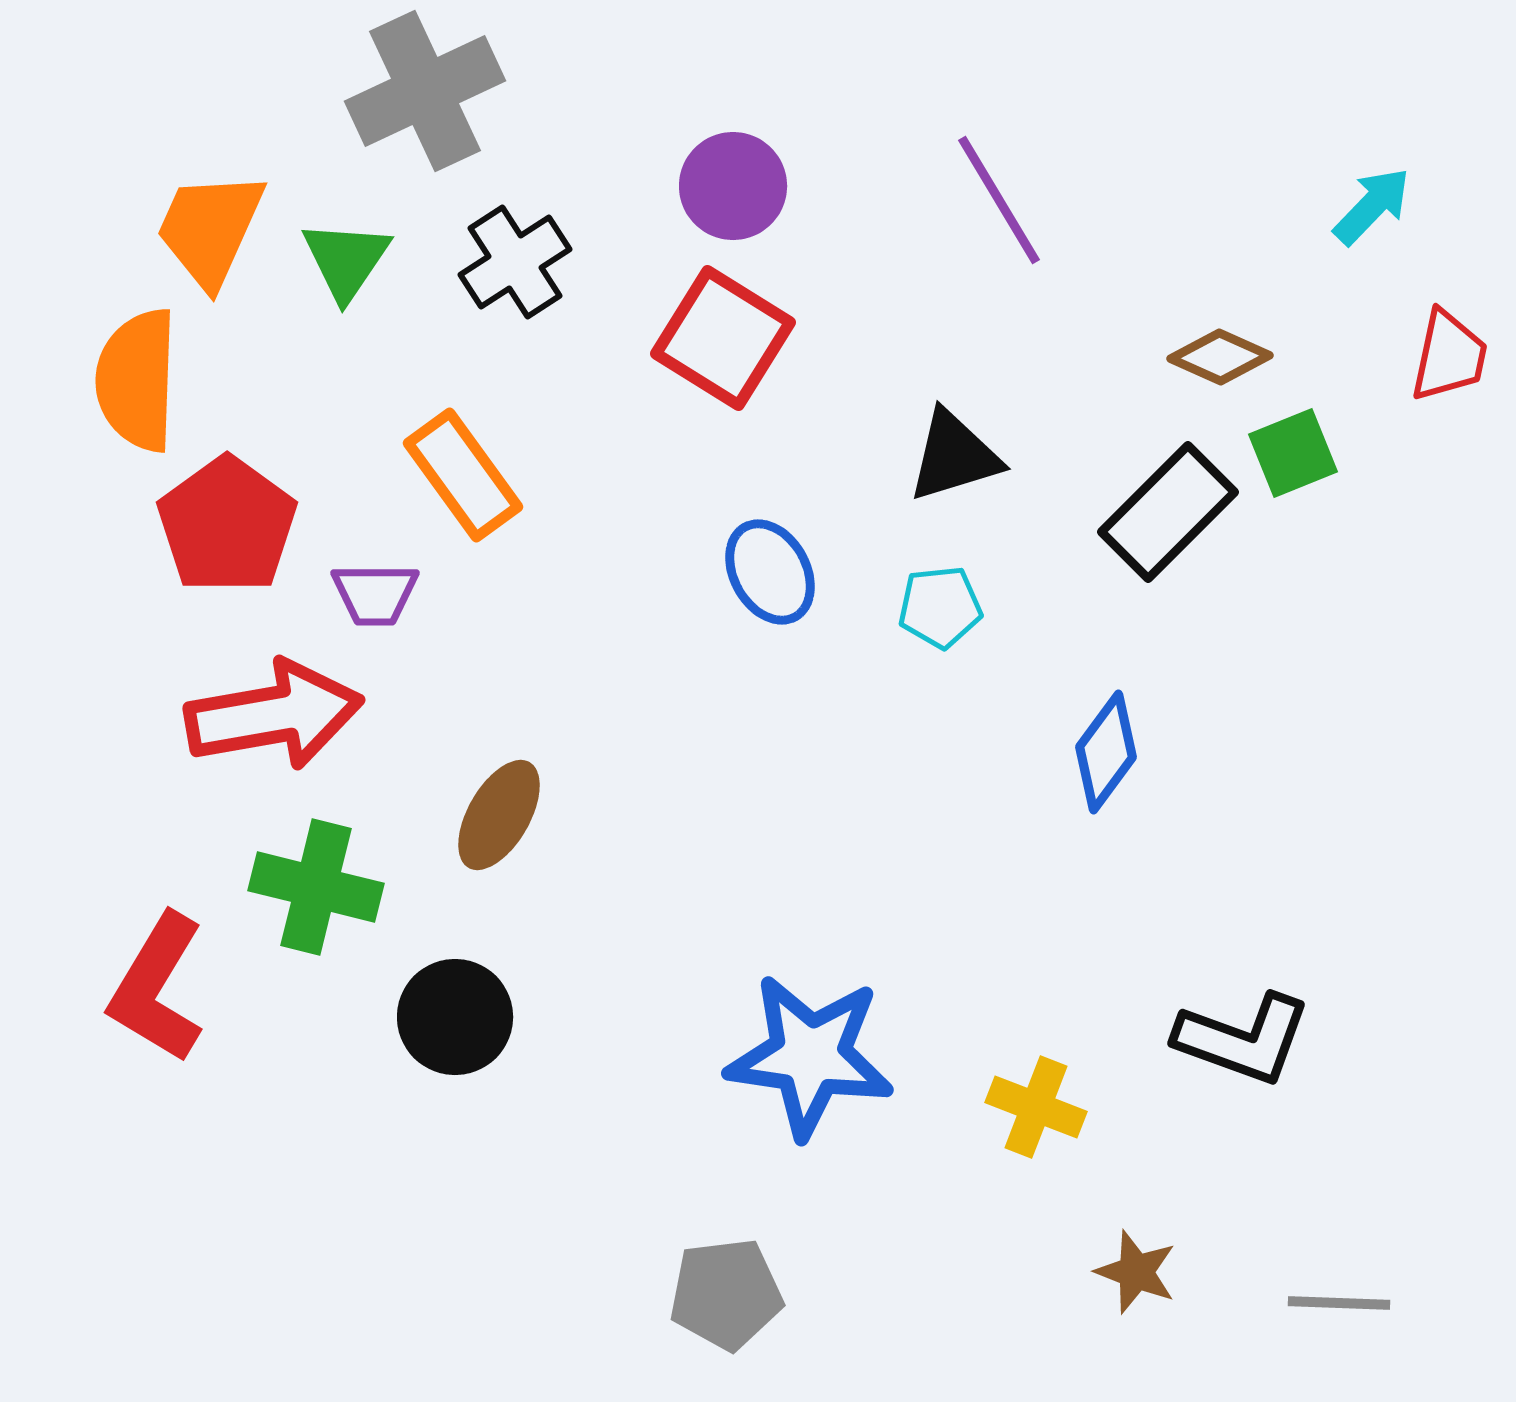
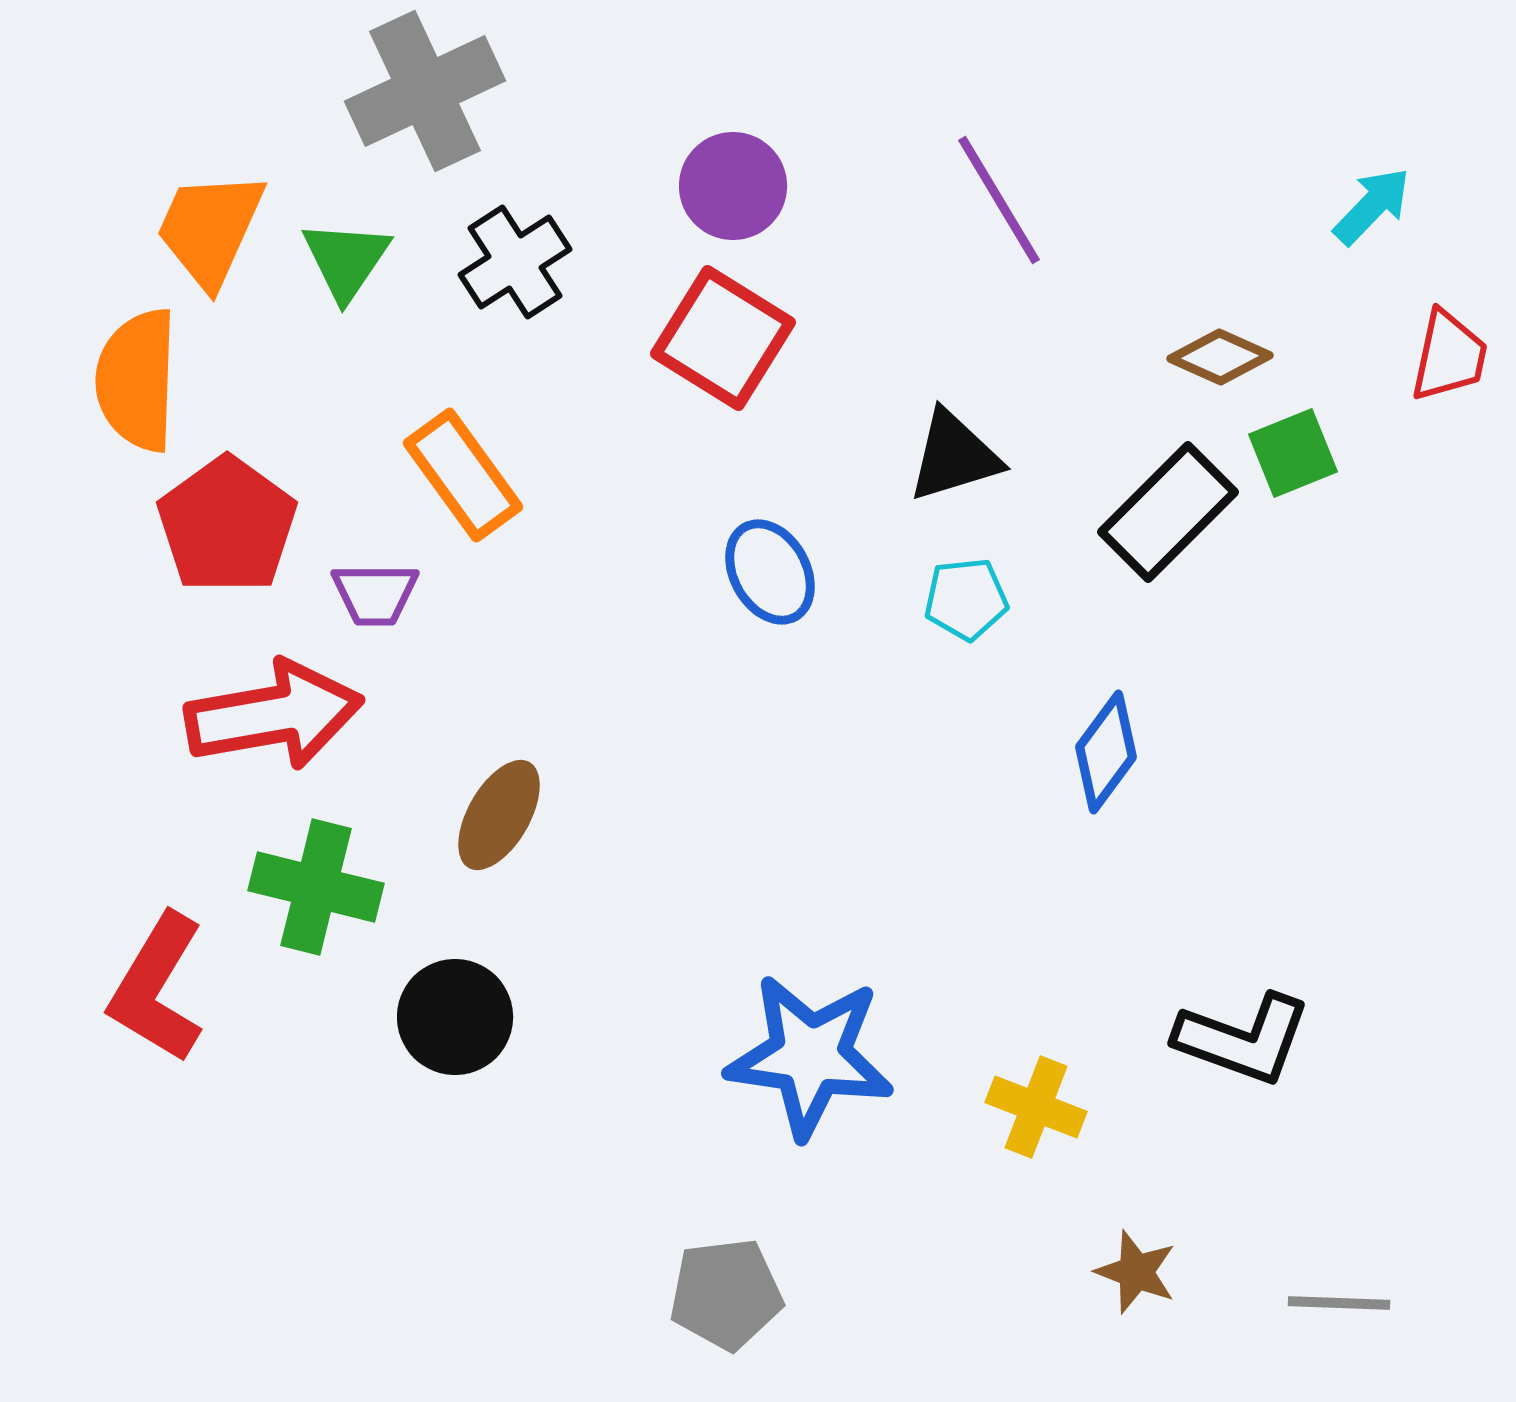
cyan pentagon: moved 26 px right, 8 px up
